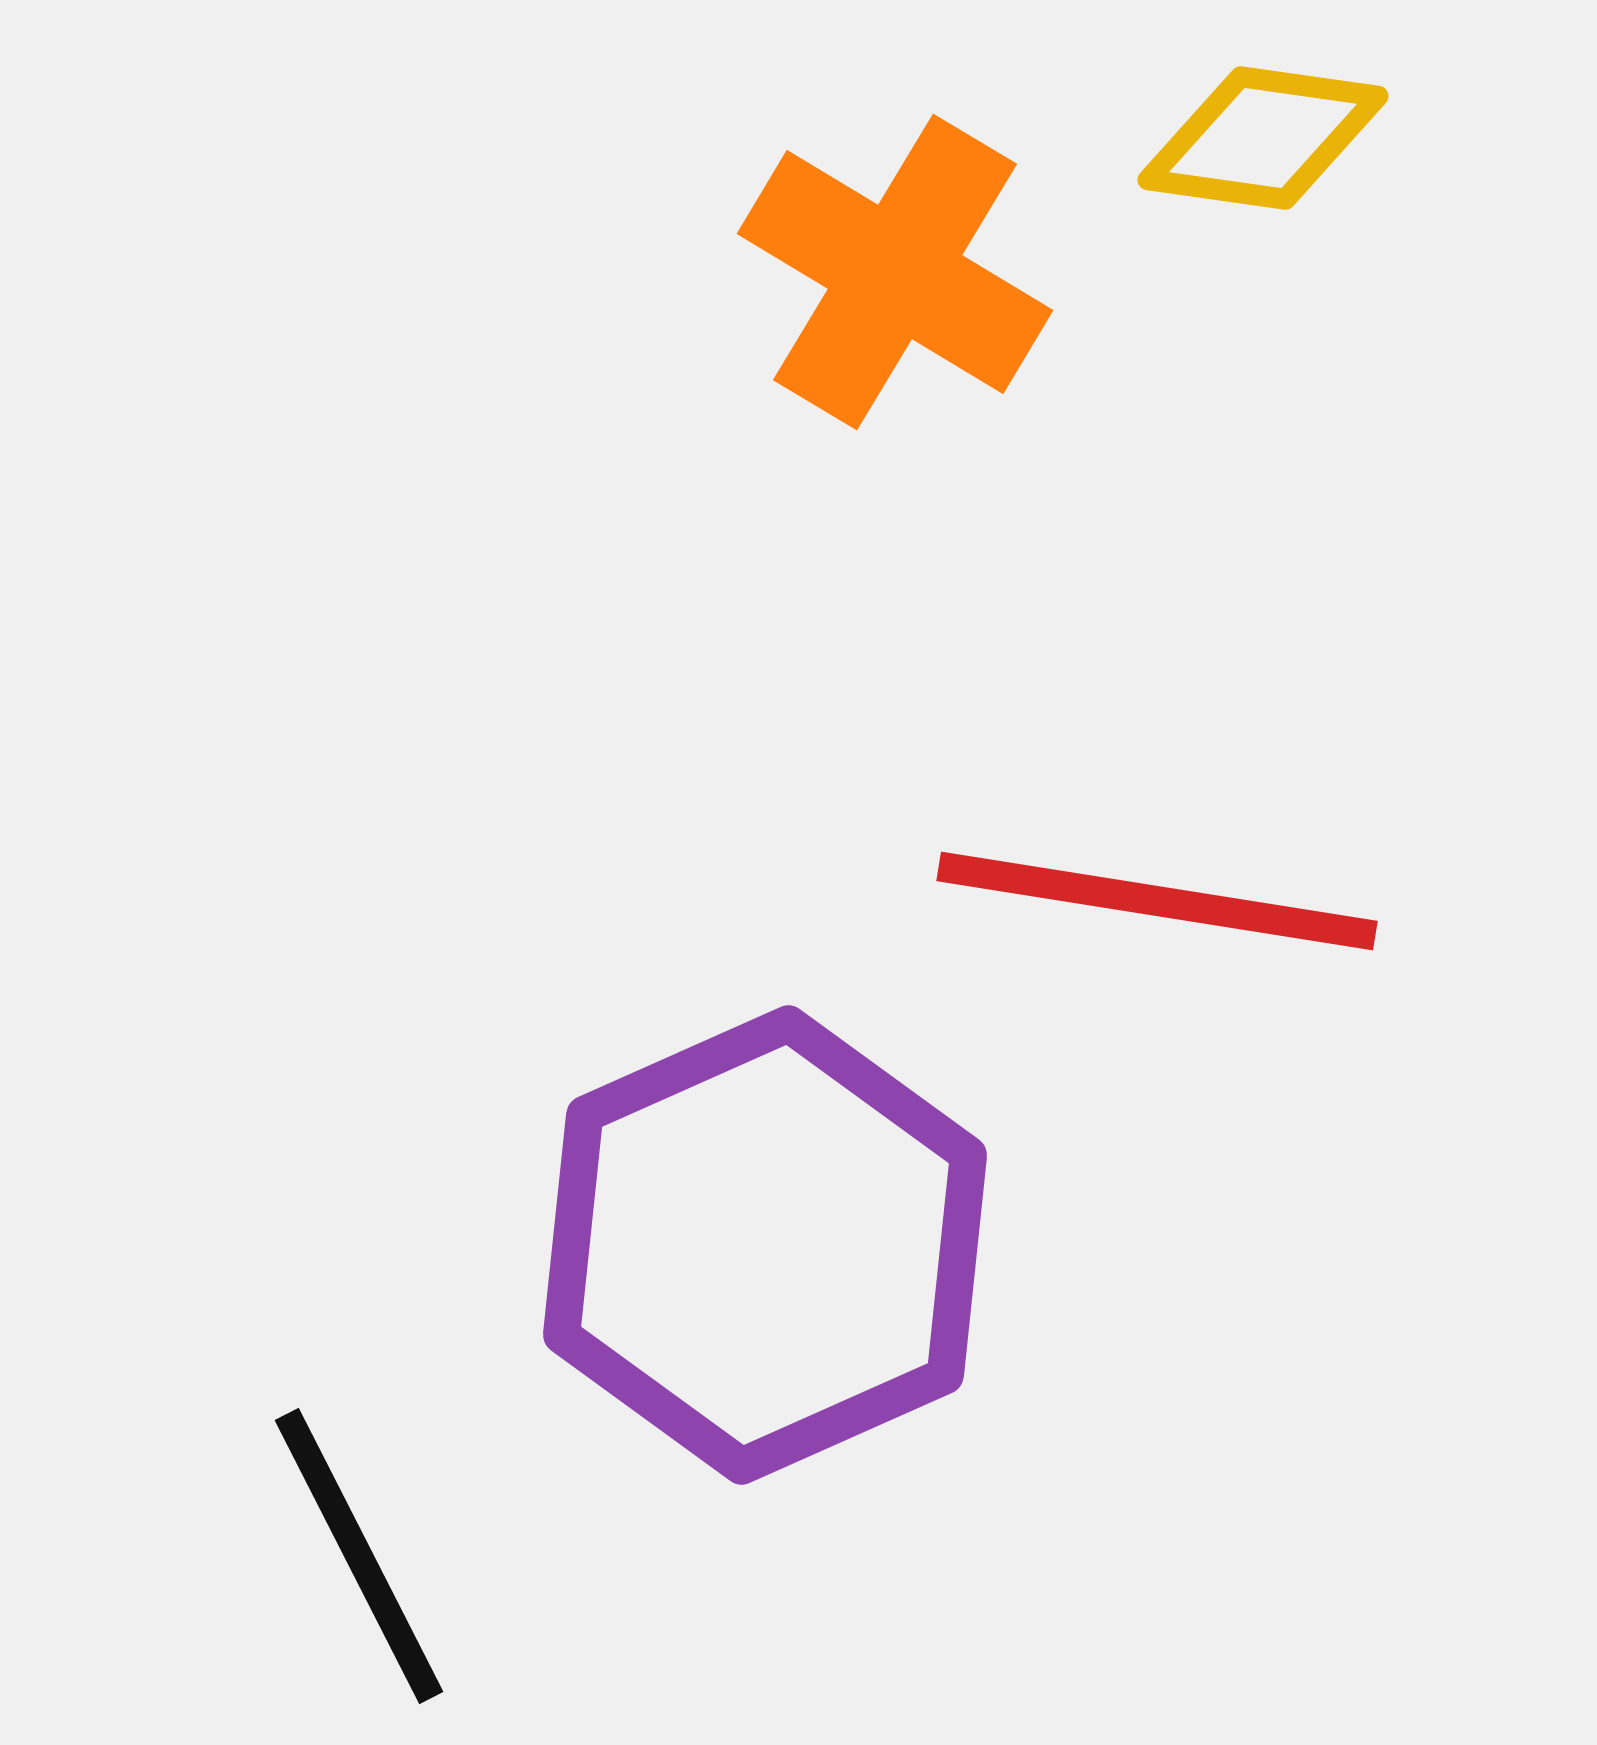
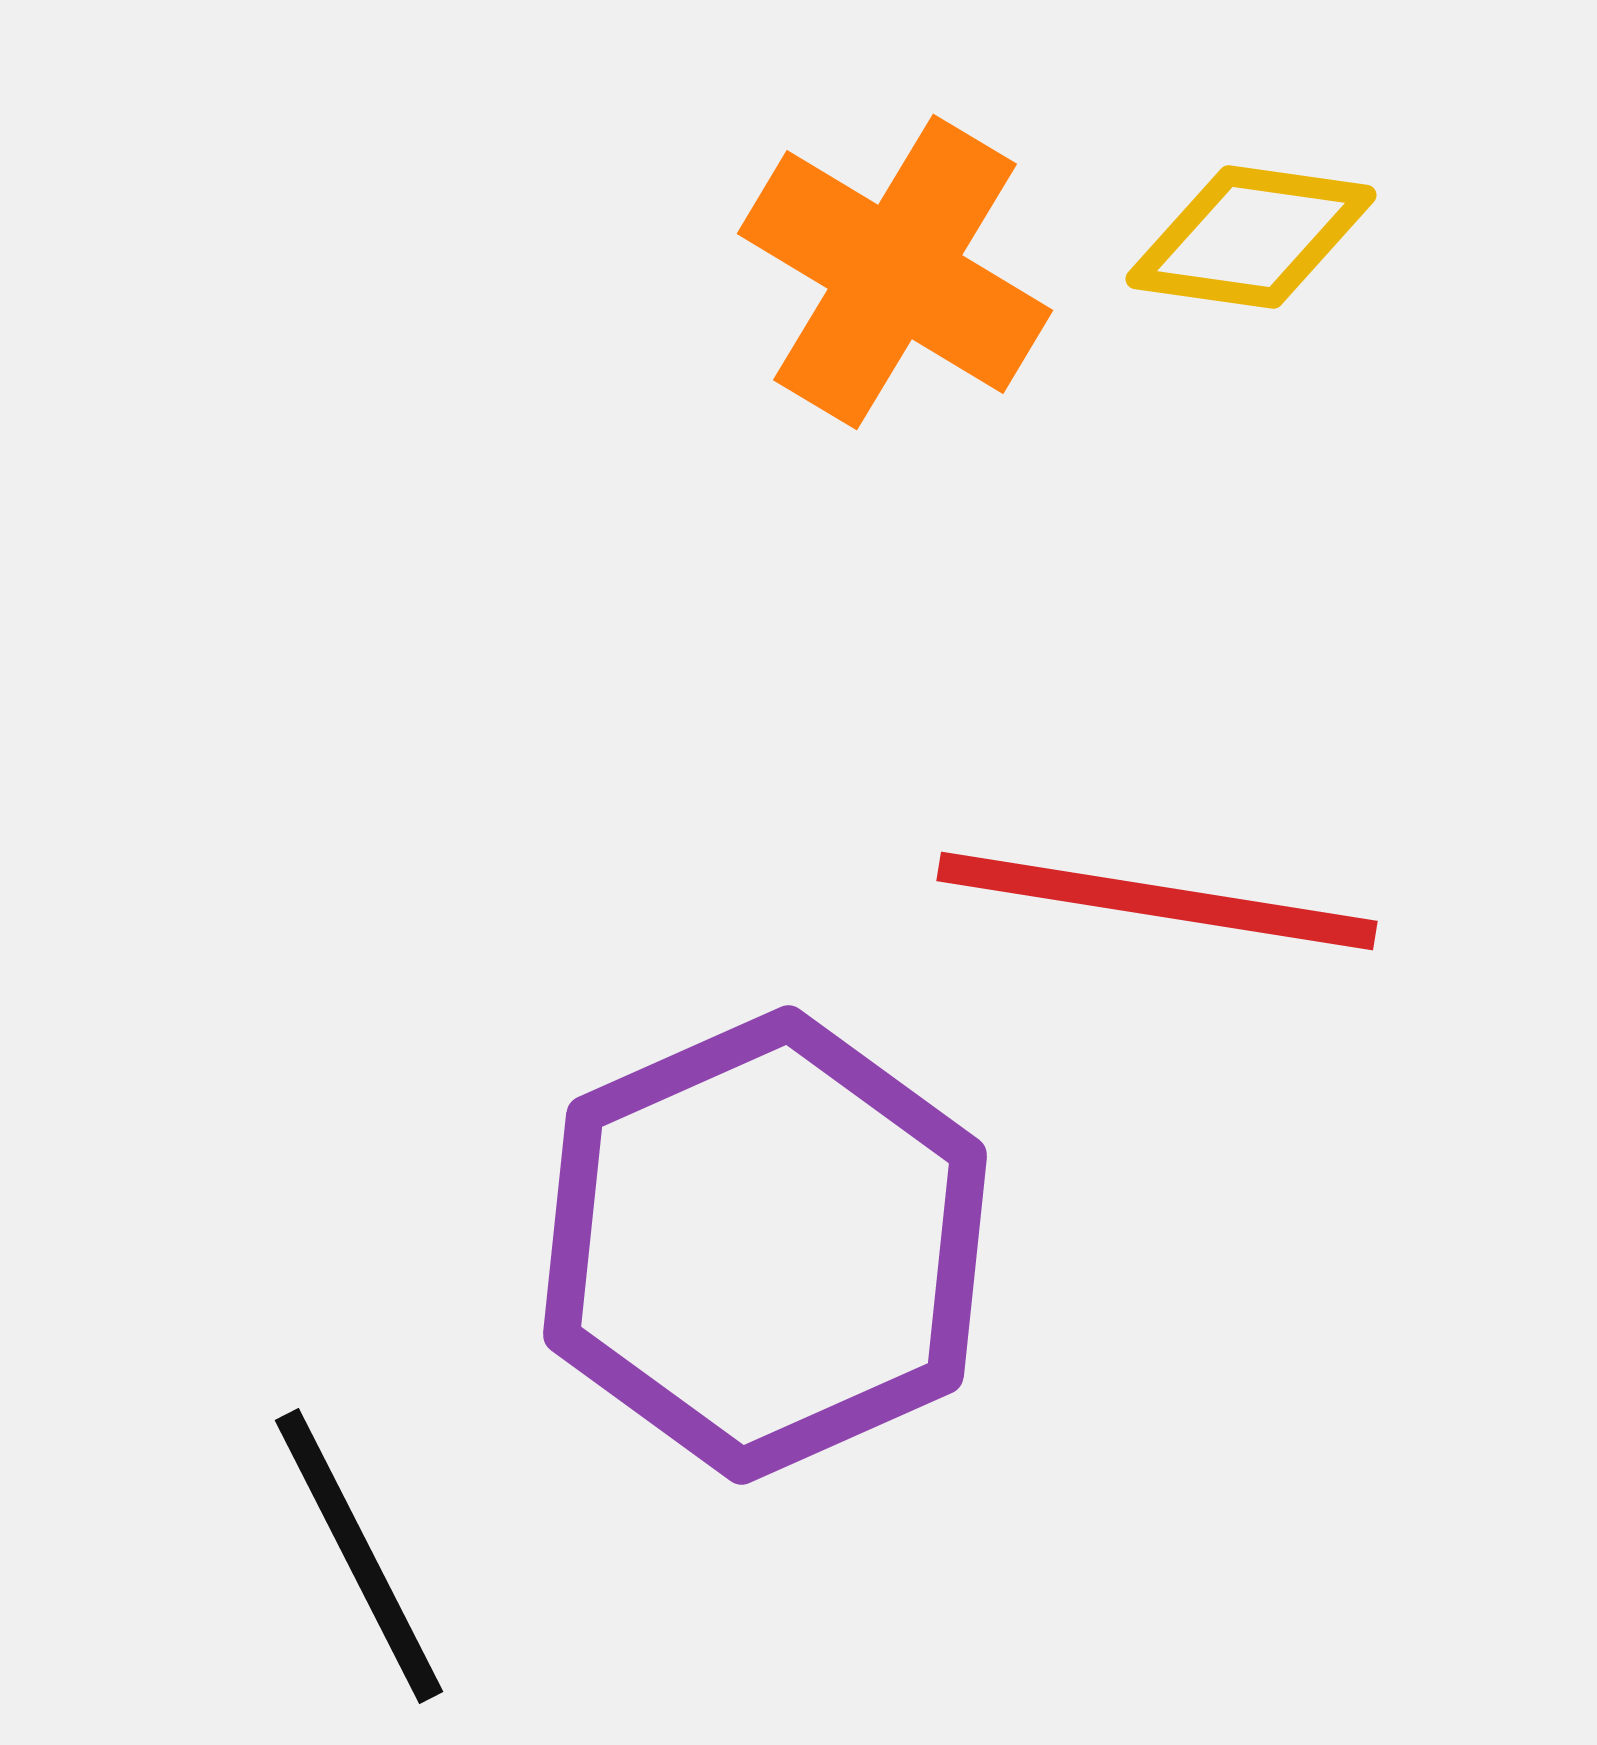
yellow diamond: moved 12 px left, 99 px down
